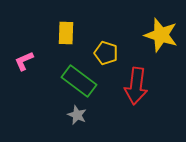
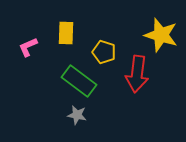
yellow pentagon: moved 2 px left, 1 px up
pink L-shape: moved 4 px right, 14 px up
red arrow: moved 1 px right, 12 px up
gray star: rotated 12 degrees counterclockwise
